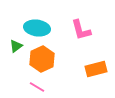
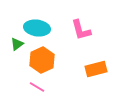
green triangle: moved 1 px right, 2 px up
orange hexagon: moved 1 px down
